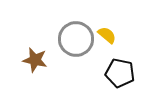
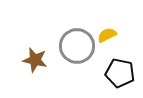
yellow semicircle: rotated 66 degrees counterclockwise
gray circle: moved 1 px right, 7 px down
